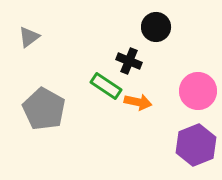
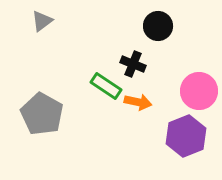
black circle: moved 2 px right, 1 px up
gray triangle: moved 13 px right, 16 px up
black cross: moved 4 px right, 3 px down
pink circle: moved 1 px right
gray pentagon: moved 2 px left, 5 px down
purple hexagon: moved 10 px left, 9 px up
